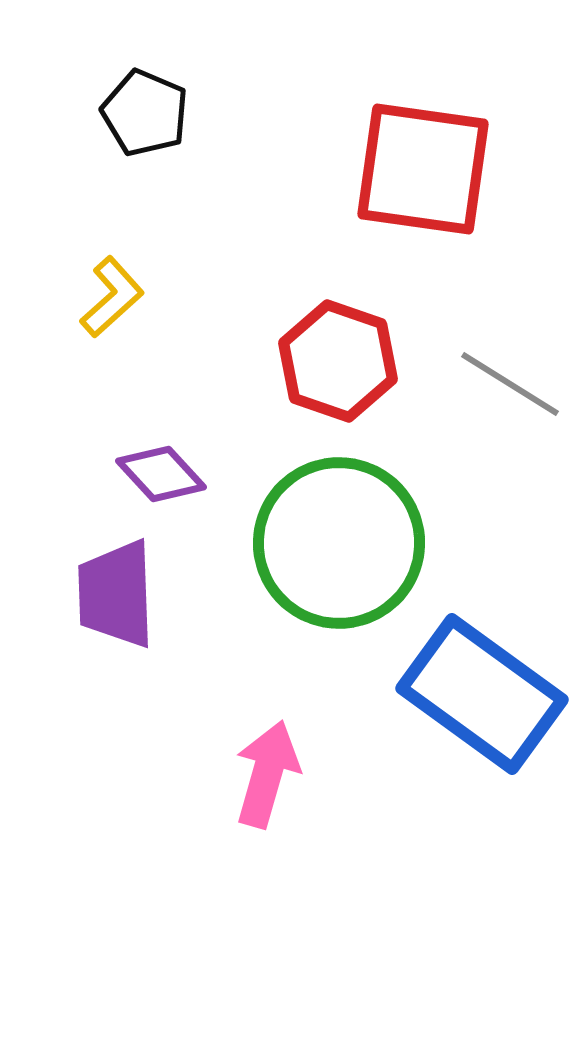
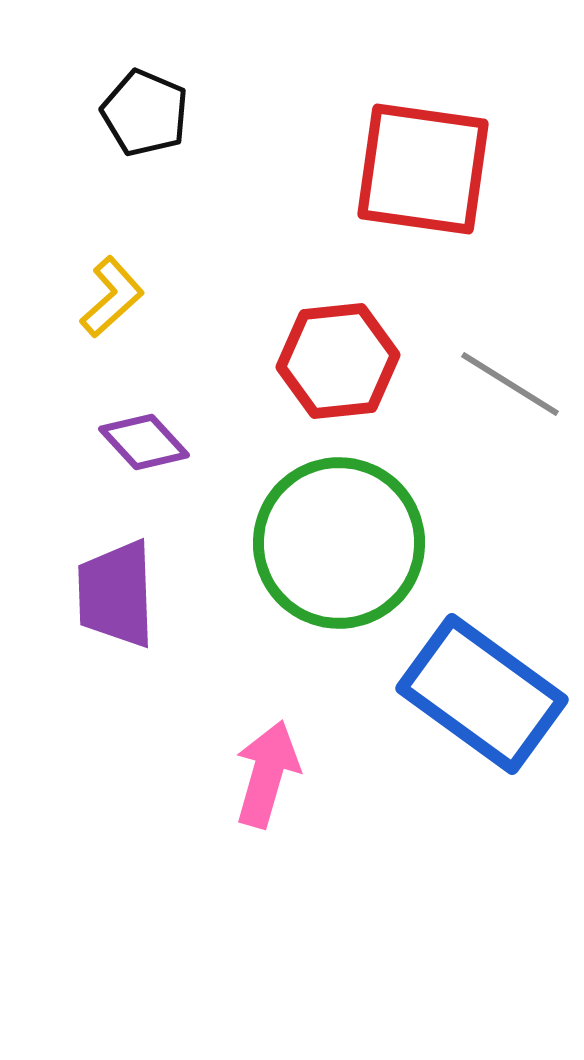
red hexagon: rotated 25 degrees counterclockwise
purple diamond: moved 17 px left, 32 px up
